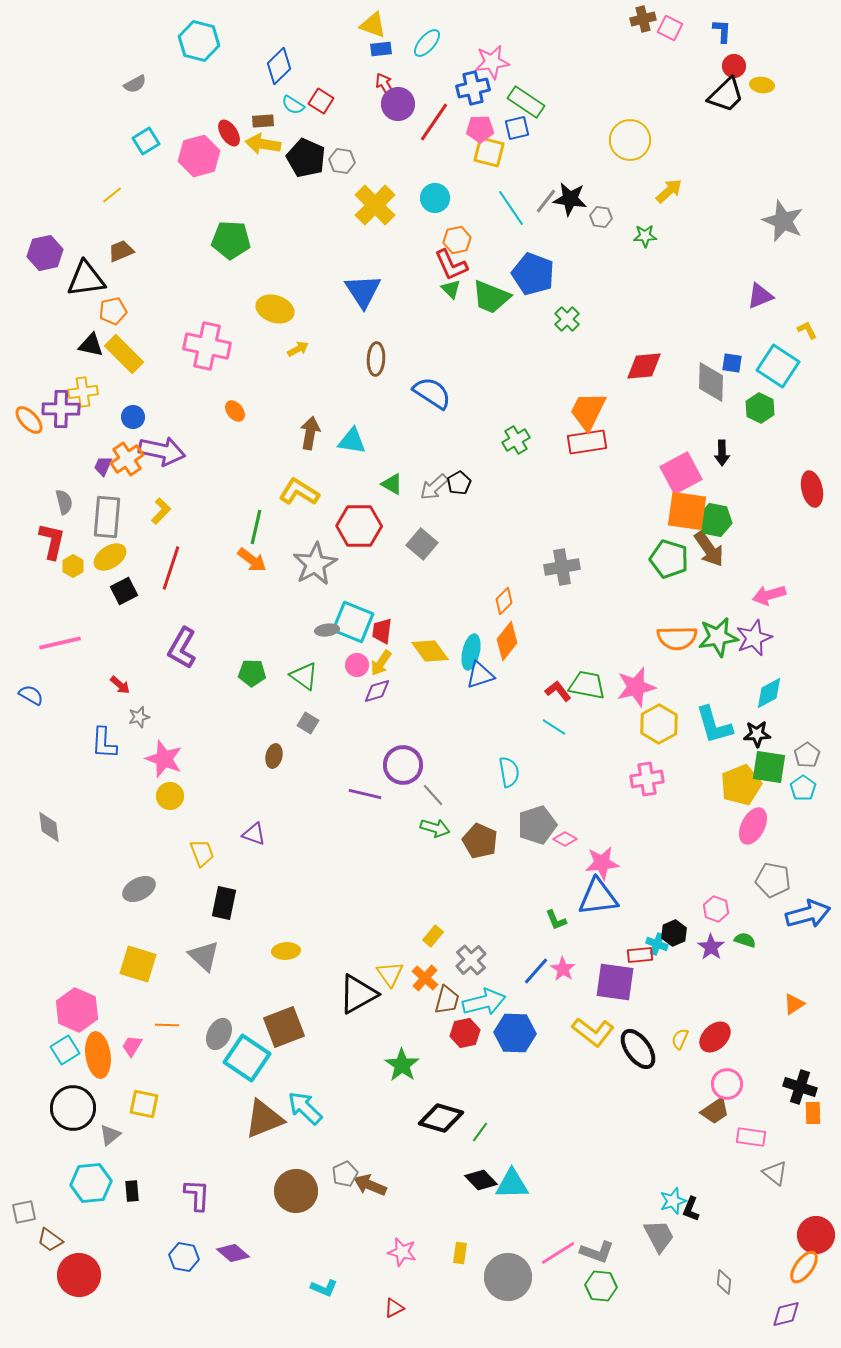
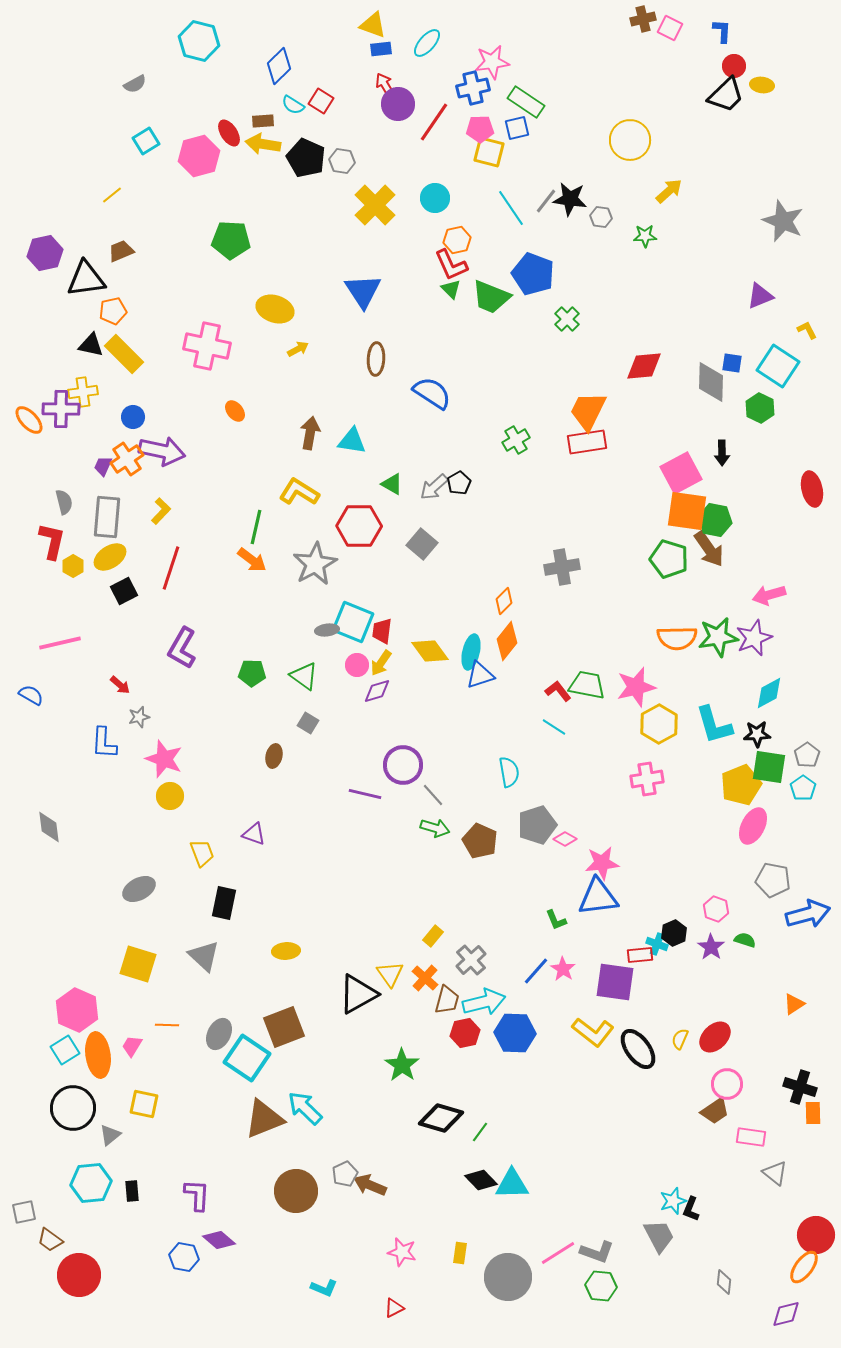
purple diamond at (233, 1253): moved 14 px left, 13 px up
